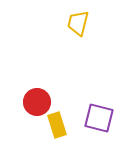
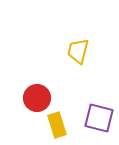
yellow trapezoid: moved 28 px down
red circle: moved 4 px up
